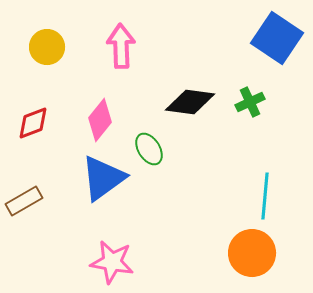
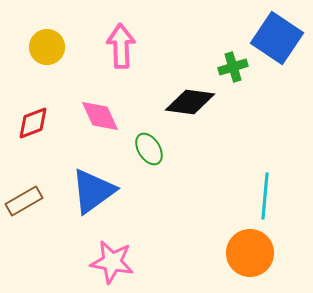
green cross: moved 17 px left, 35 px up; rotated 8 degrees clockwise
pink diamond: moved 4 px up; rotated 63 degrees counterclockwise
blue triangle: moved 10 px left, 13 px down
orange circle: moved 2 px left
